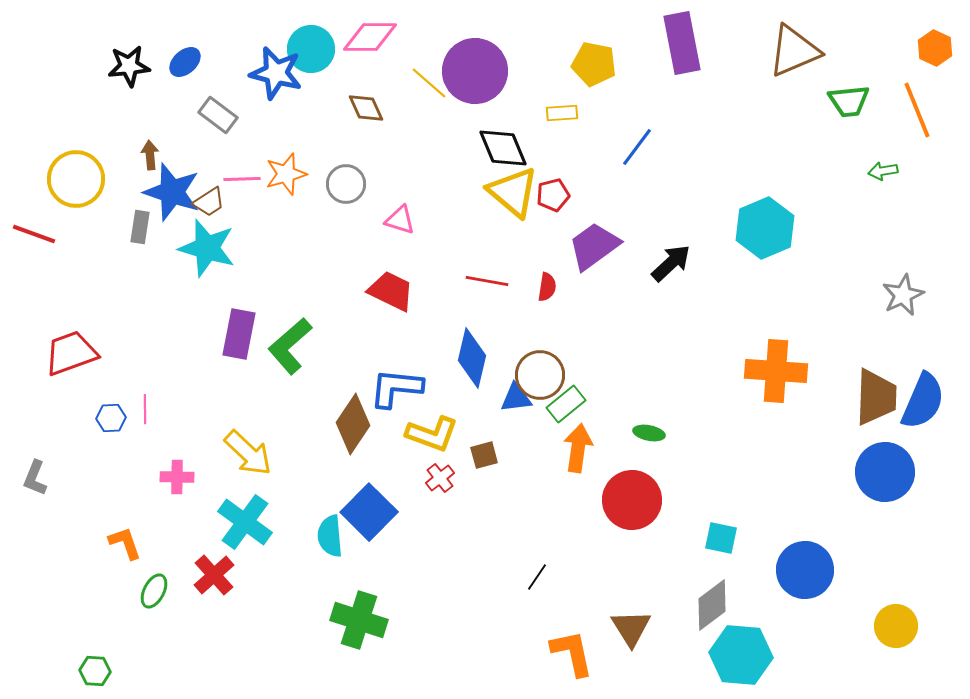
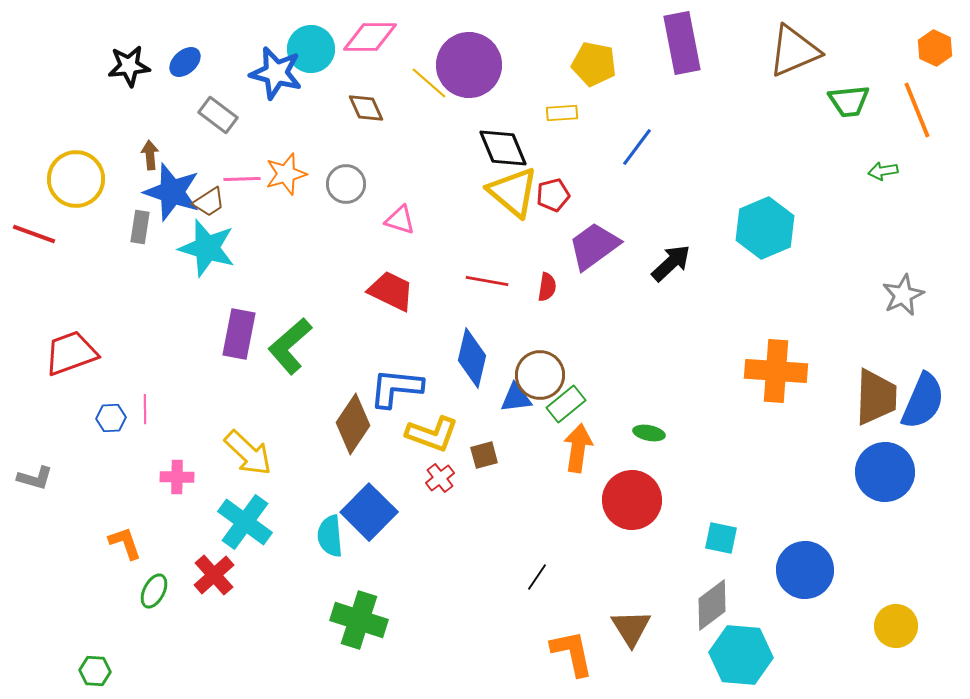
purple circle at (475, 71): moved 6 px left, 6 px up
gray L-shape at (35, 478): rotated 96 degrees counterclockwise
